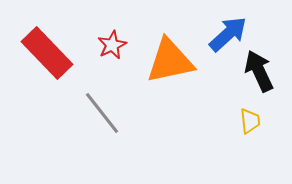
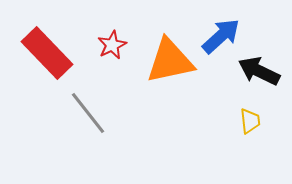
blue arrow: moved 7 px left, 2 px down
black arrow: rotated 39 degrees counterclockwise
gray line: moved 14 px left
